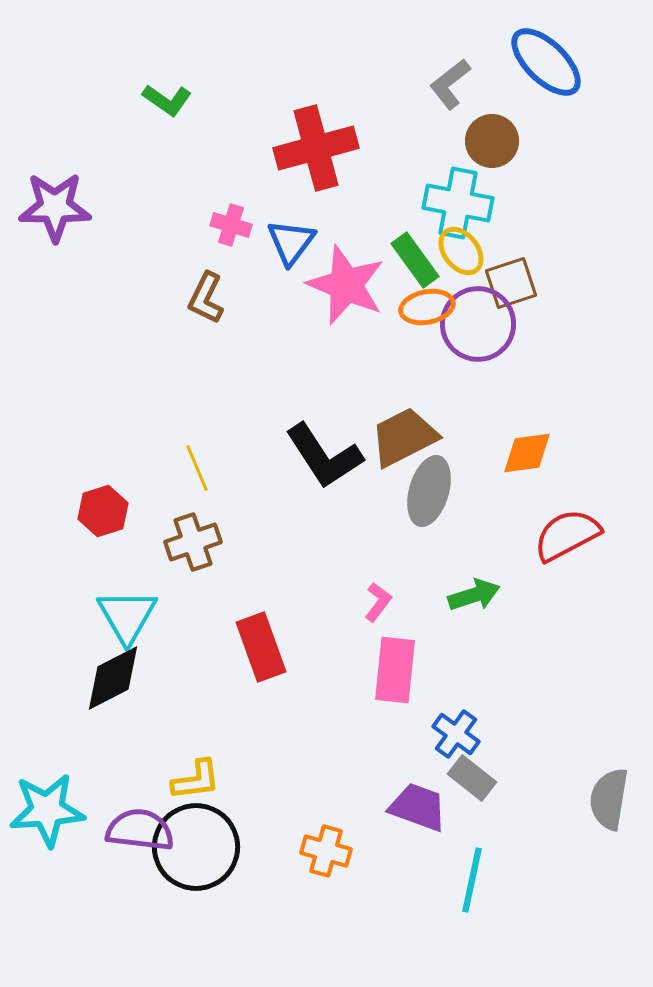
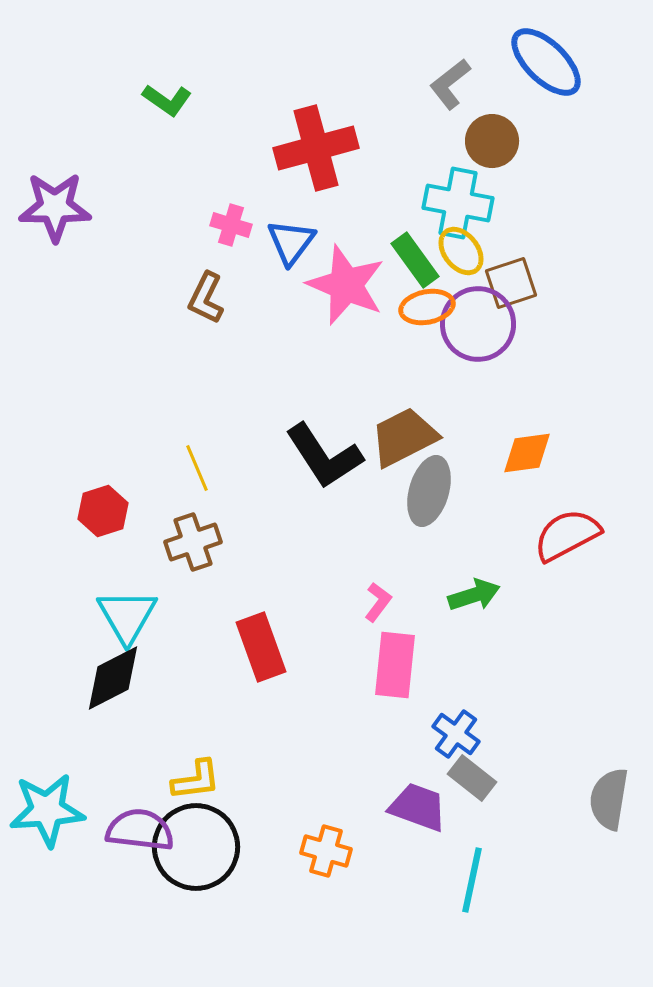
pink rectangle: moved 5 px up
